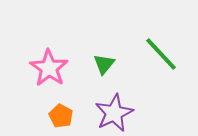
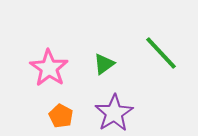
green line: moved 1 px up
green triangle: rotated 15 degrees clockwise
purple star: rotated 6 degrees counterclockwise
